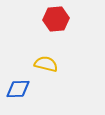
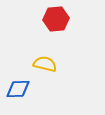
yellow semicircle: moved 1 px left
